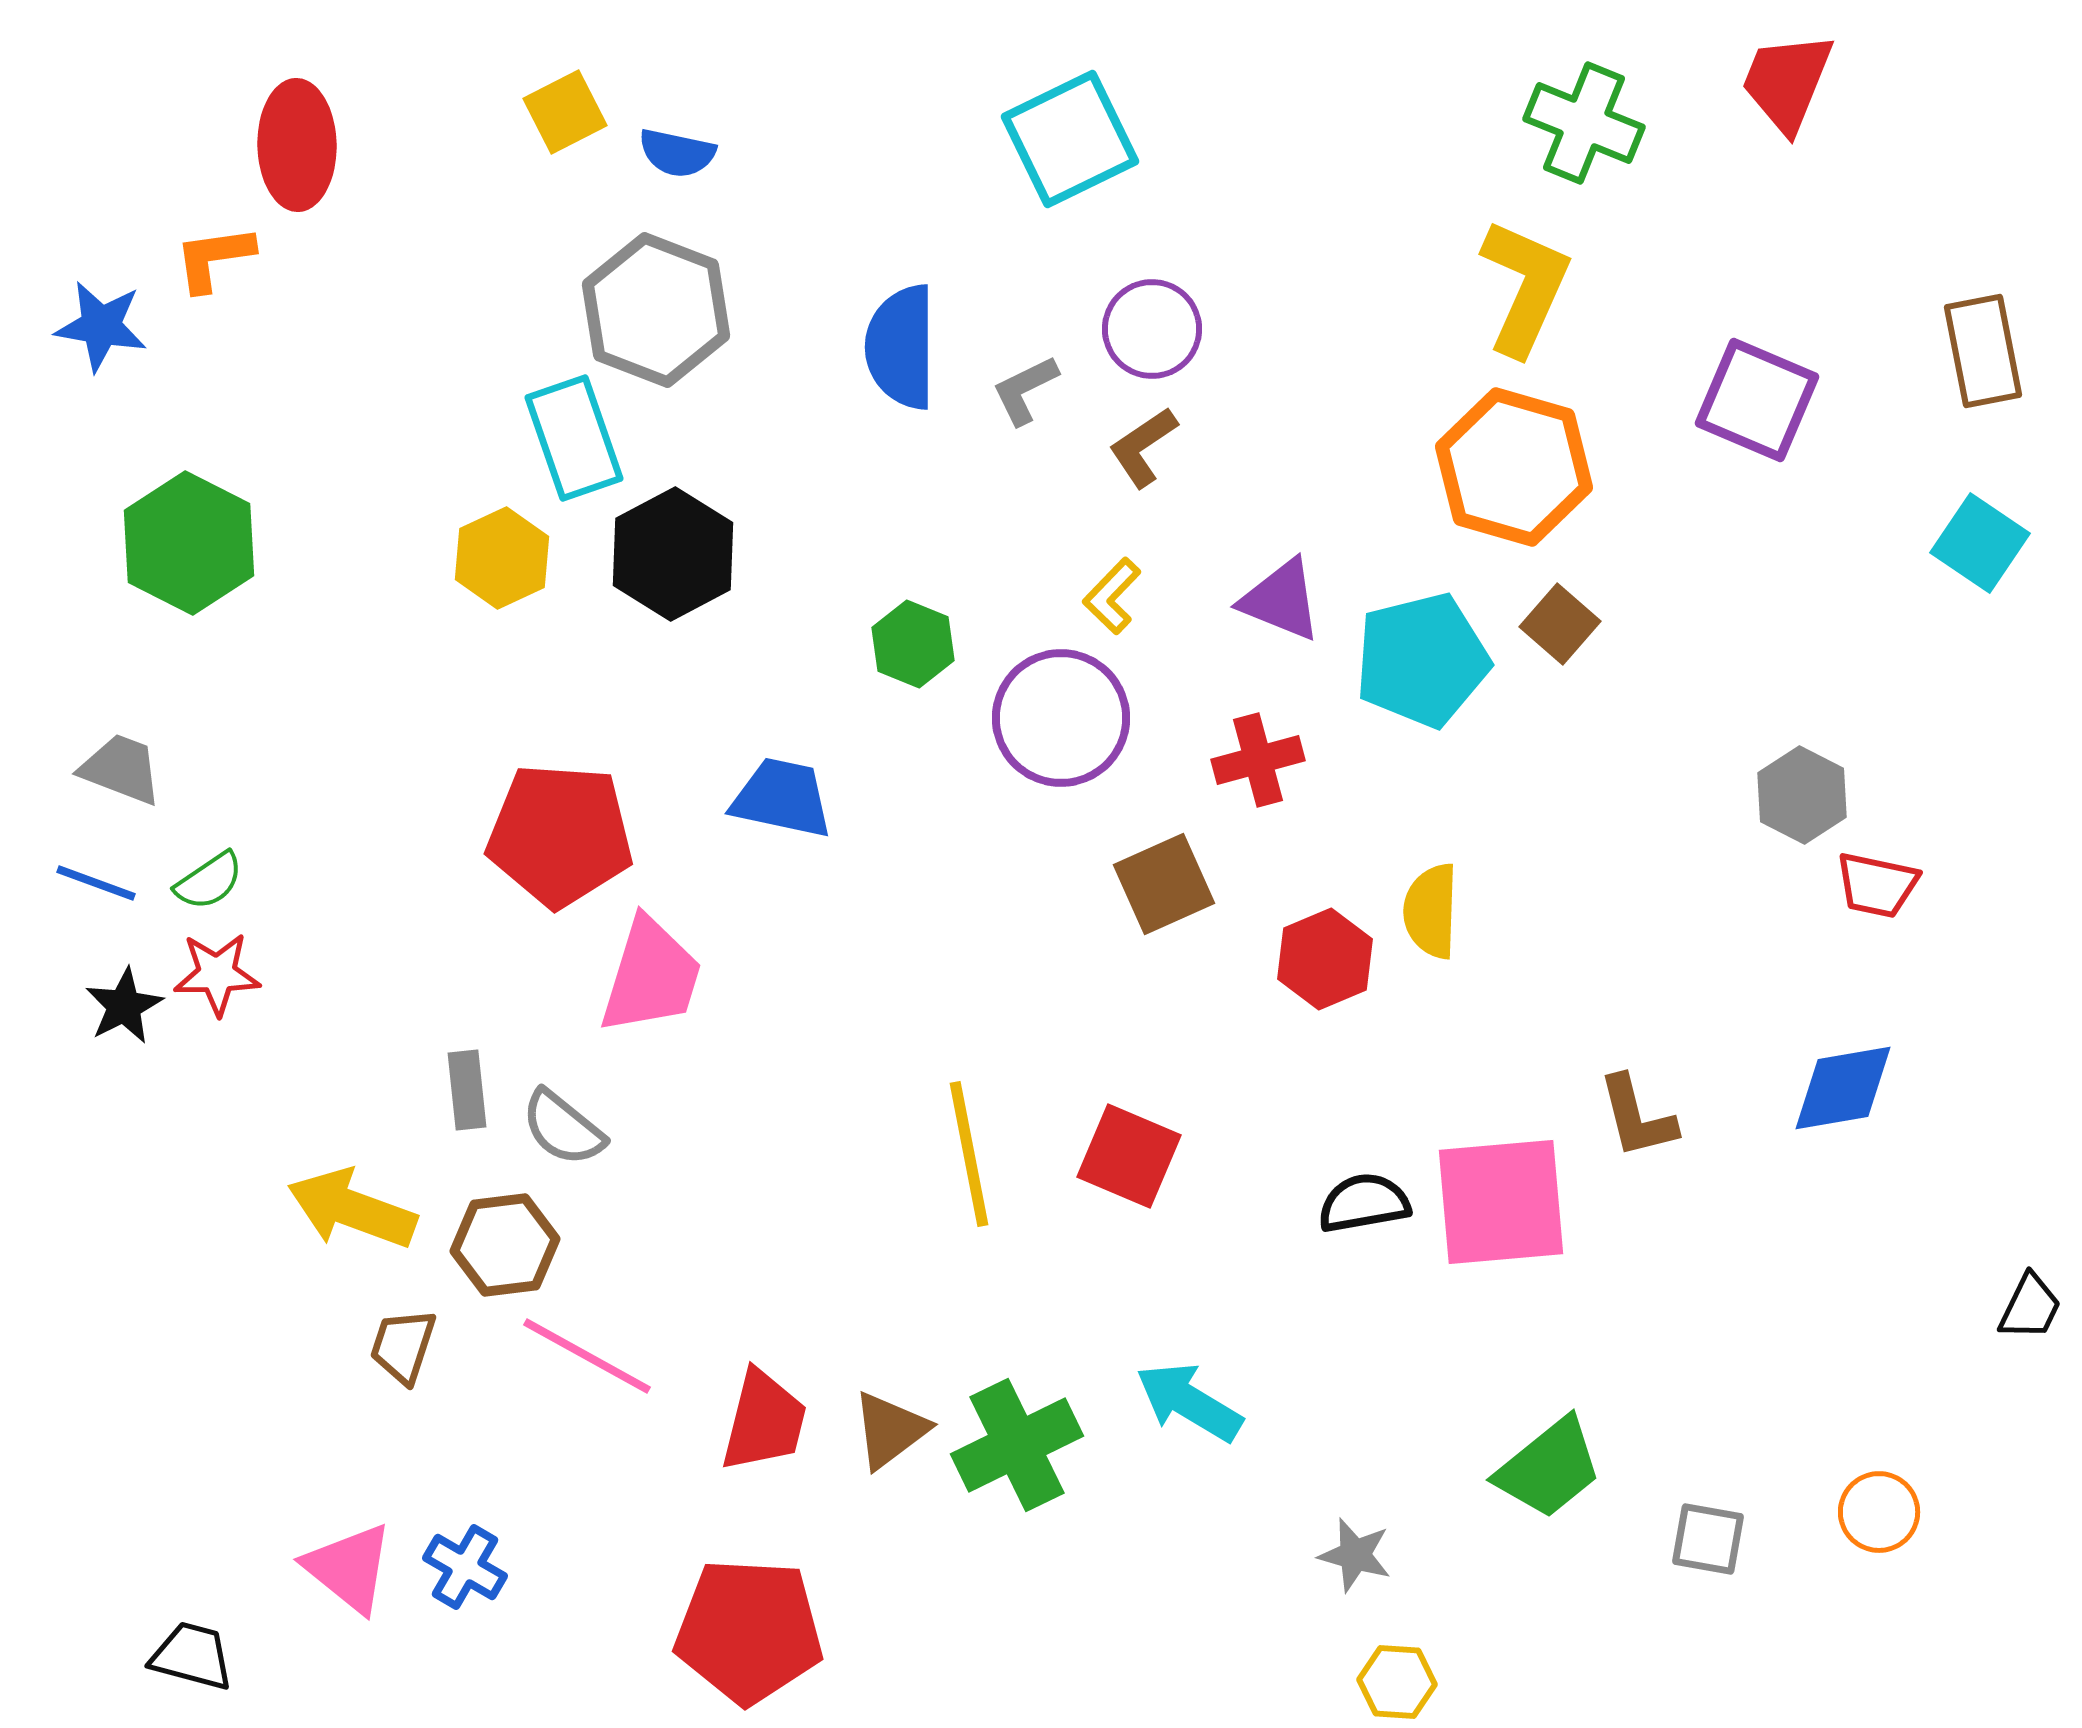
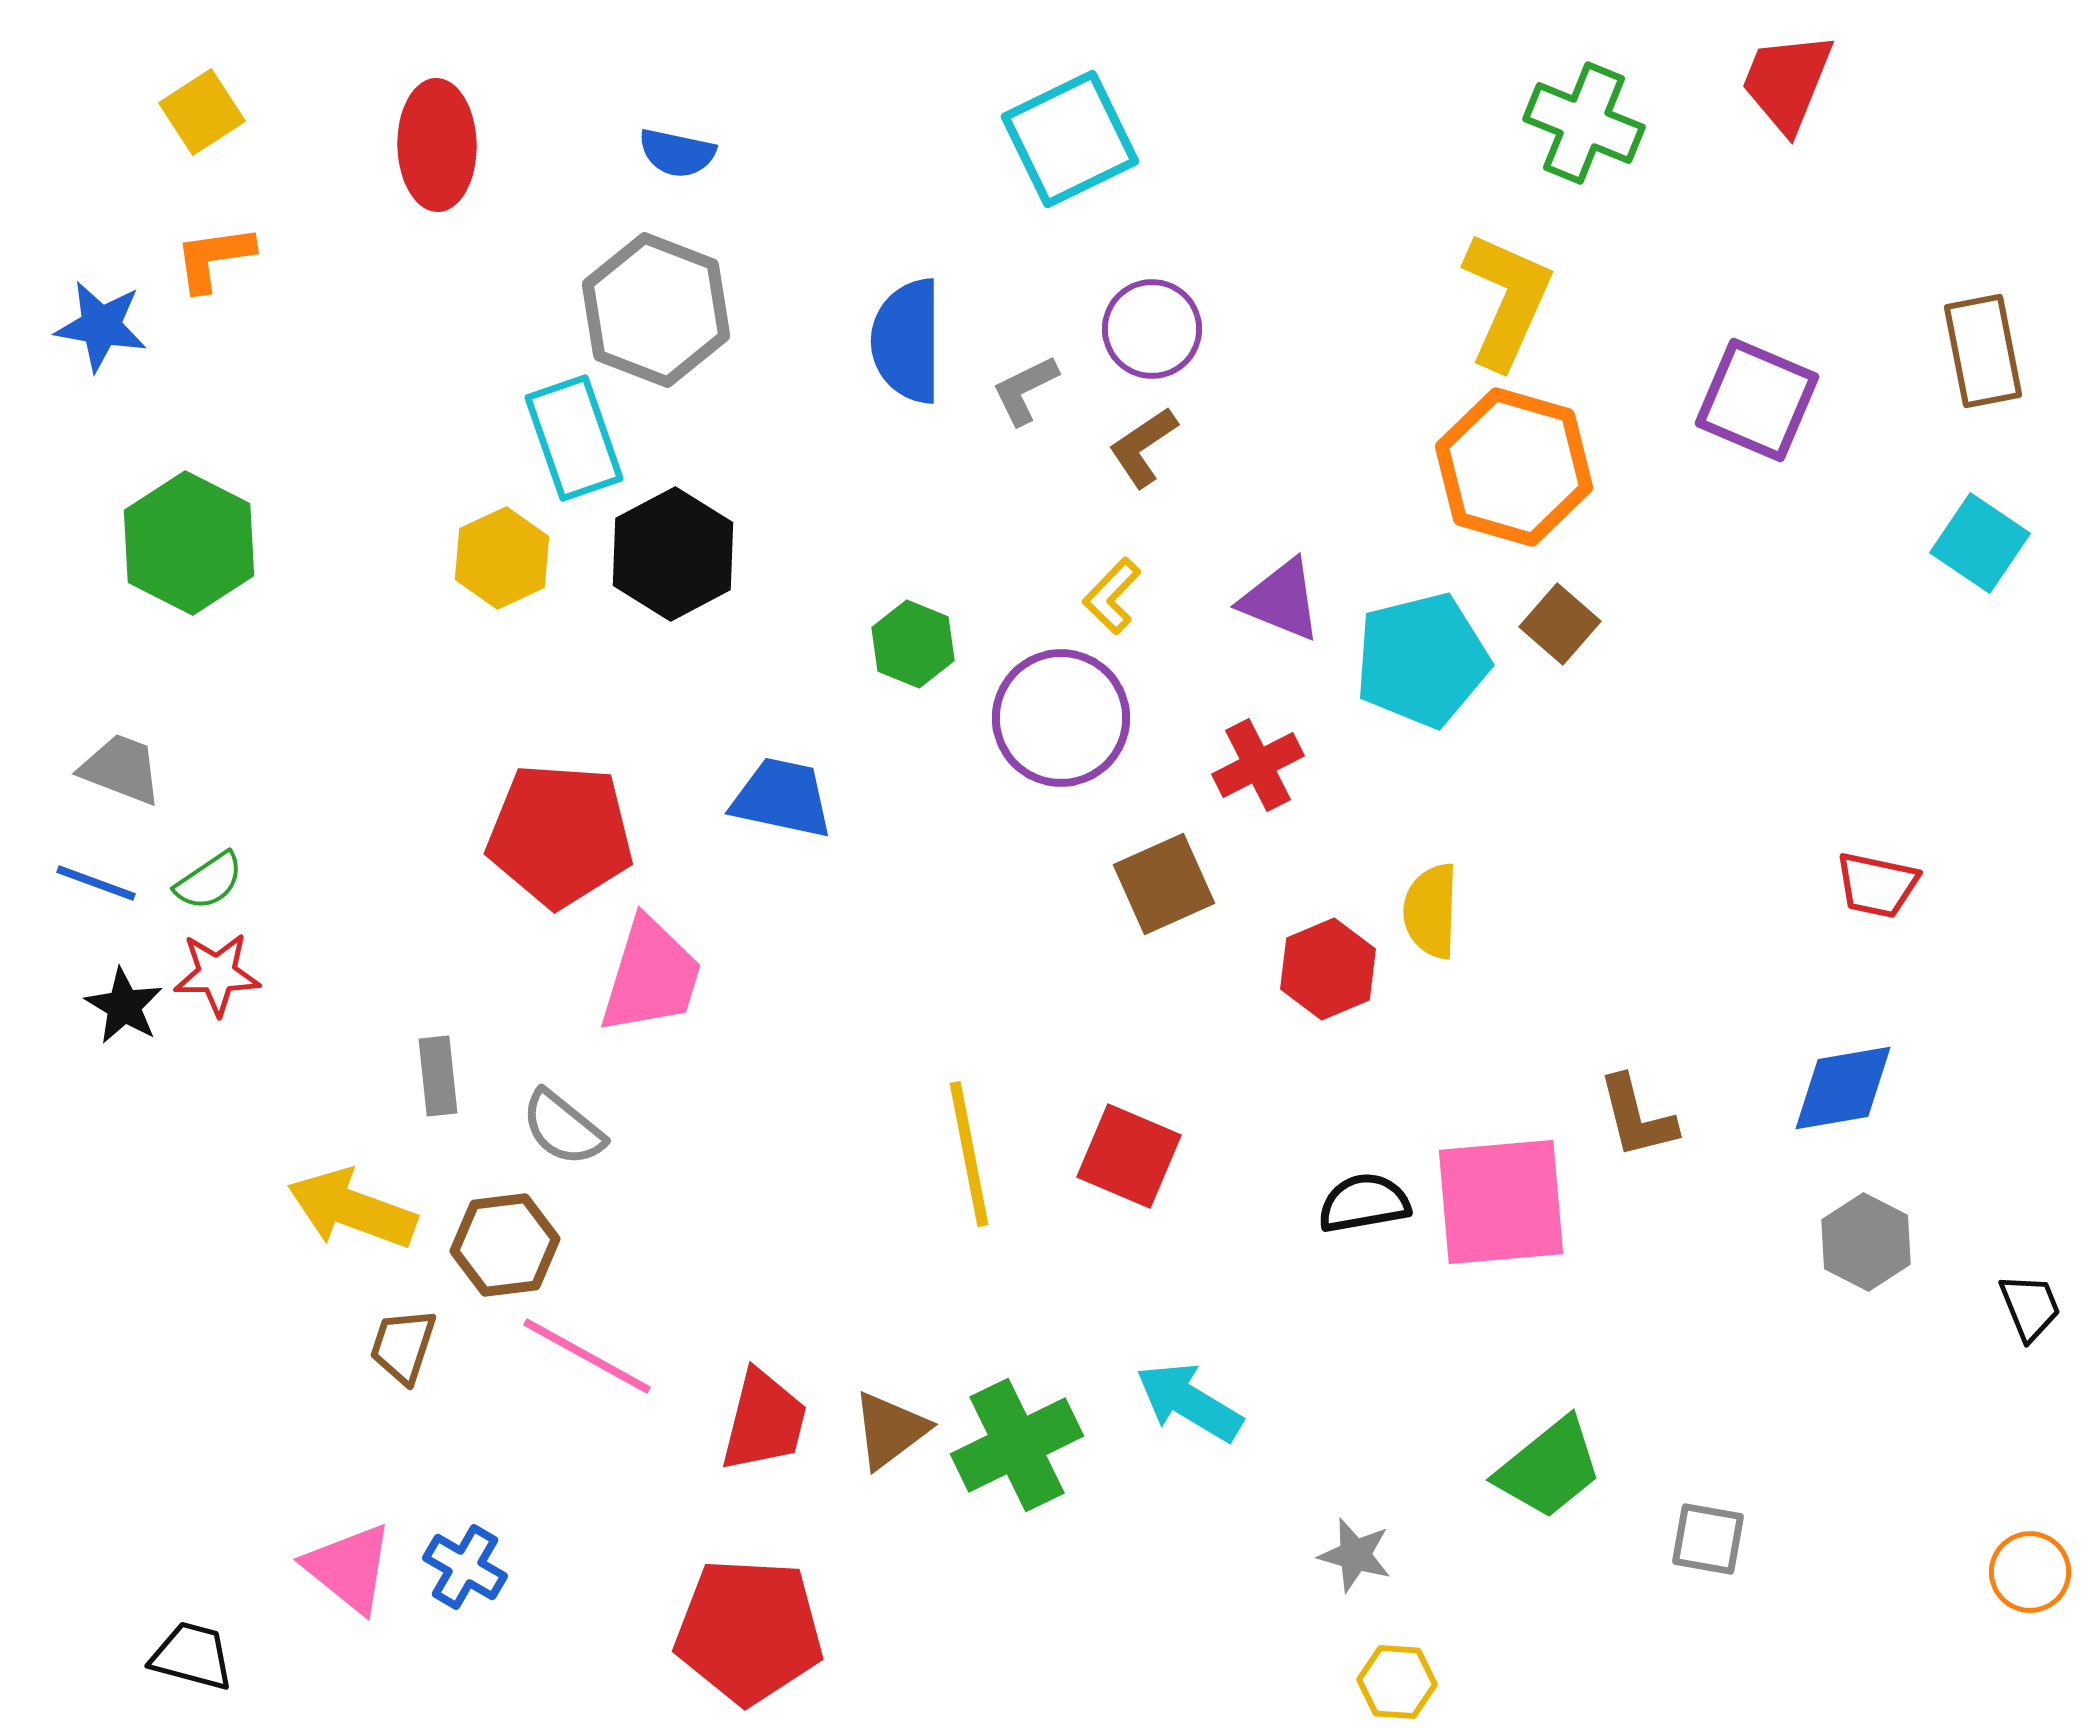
yellow square at (565, 112): moved 363 px left; rotated 6 degrees counterclockwise
red ellipse at (297, 145): moved 140 px right
yellow L-shape at (1525, 287): moved 18 px left, 13 px down
blue semicircle at (901, 347): moved 6 px right, 6 px up
red cross at (1258, 760): moved 5 px down; rotated 12 degrees counterclockwise
gray hexagon at (1802, 795): moved 64 px right, 447 px down
red hexagon at (1325, 959): moved 3 px right, 10 px down
black star at (124, 1006): rotated 14 degrees counterclockwise
gray rectangle at (467, 1090): moved 29 px left, 14 px up
black trapezoid at (2030, 1307): rotated 48 degrees counterclockwise
orange circle at (1879, 1512): moved 151 px right, 60 px down
